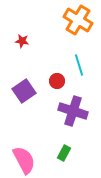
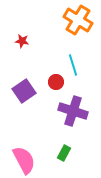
cyan line: moved 6 px left
red circle: moved 1 px left, 1 px down
